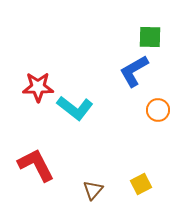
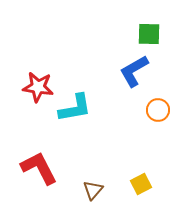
green square: moved 1 px left, 3 px up
red star: rotated 8 degrees clockwise
cyan L-shape: rotated 48 degrees counterclockwise
red L-shape: moved 3 px right, 3 px down
